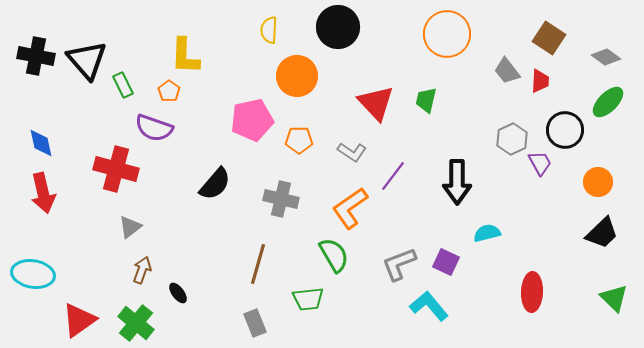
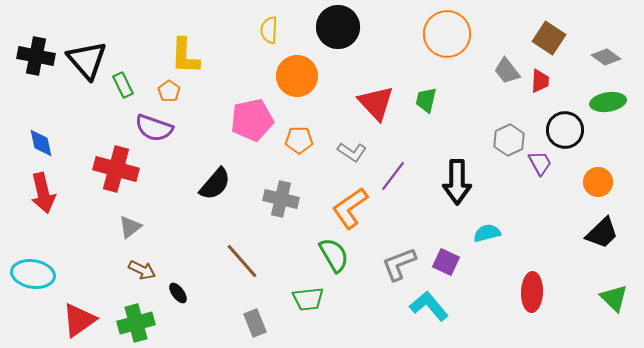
green ellipse at (608, 102): rotated 36 degrees clockwise
gray hexagon at (512, 139): moved 3 px left, 1 px down
brown line at (258, 264): moved 16 px left, 3 px up; rotated 57 degrees counterclockwise
brown arrow at (142, 270): rotated 96 degrees clockwise
green cross at (136, 323): rotated 36 degrees clockwise
